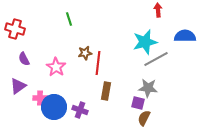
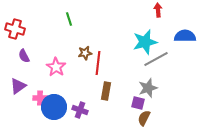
purple semicircle: moved 3 px up
gray star: rotated 24 degrees counterclockwise
